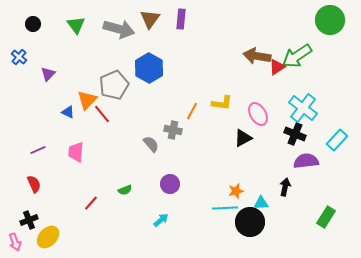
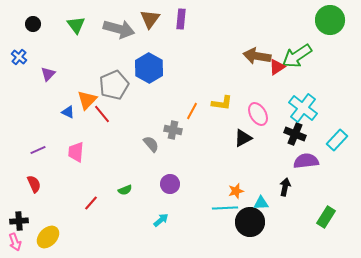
black cross at (29, 220): moved 10 px left, 1 px down; rotated 18 degrees clockwise
